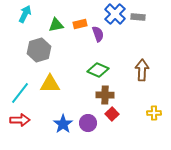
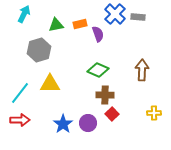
cyan arrow: moved 1 px left
